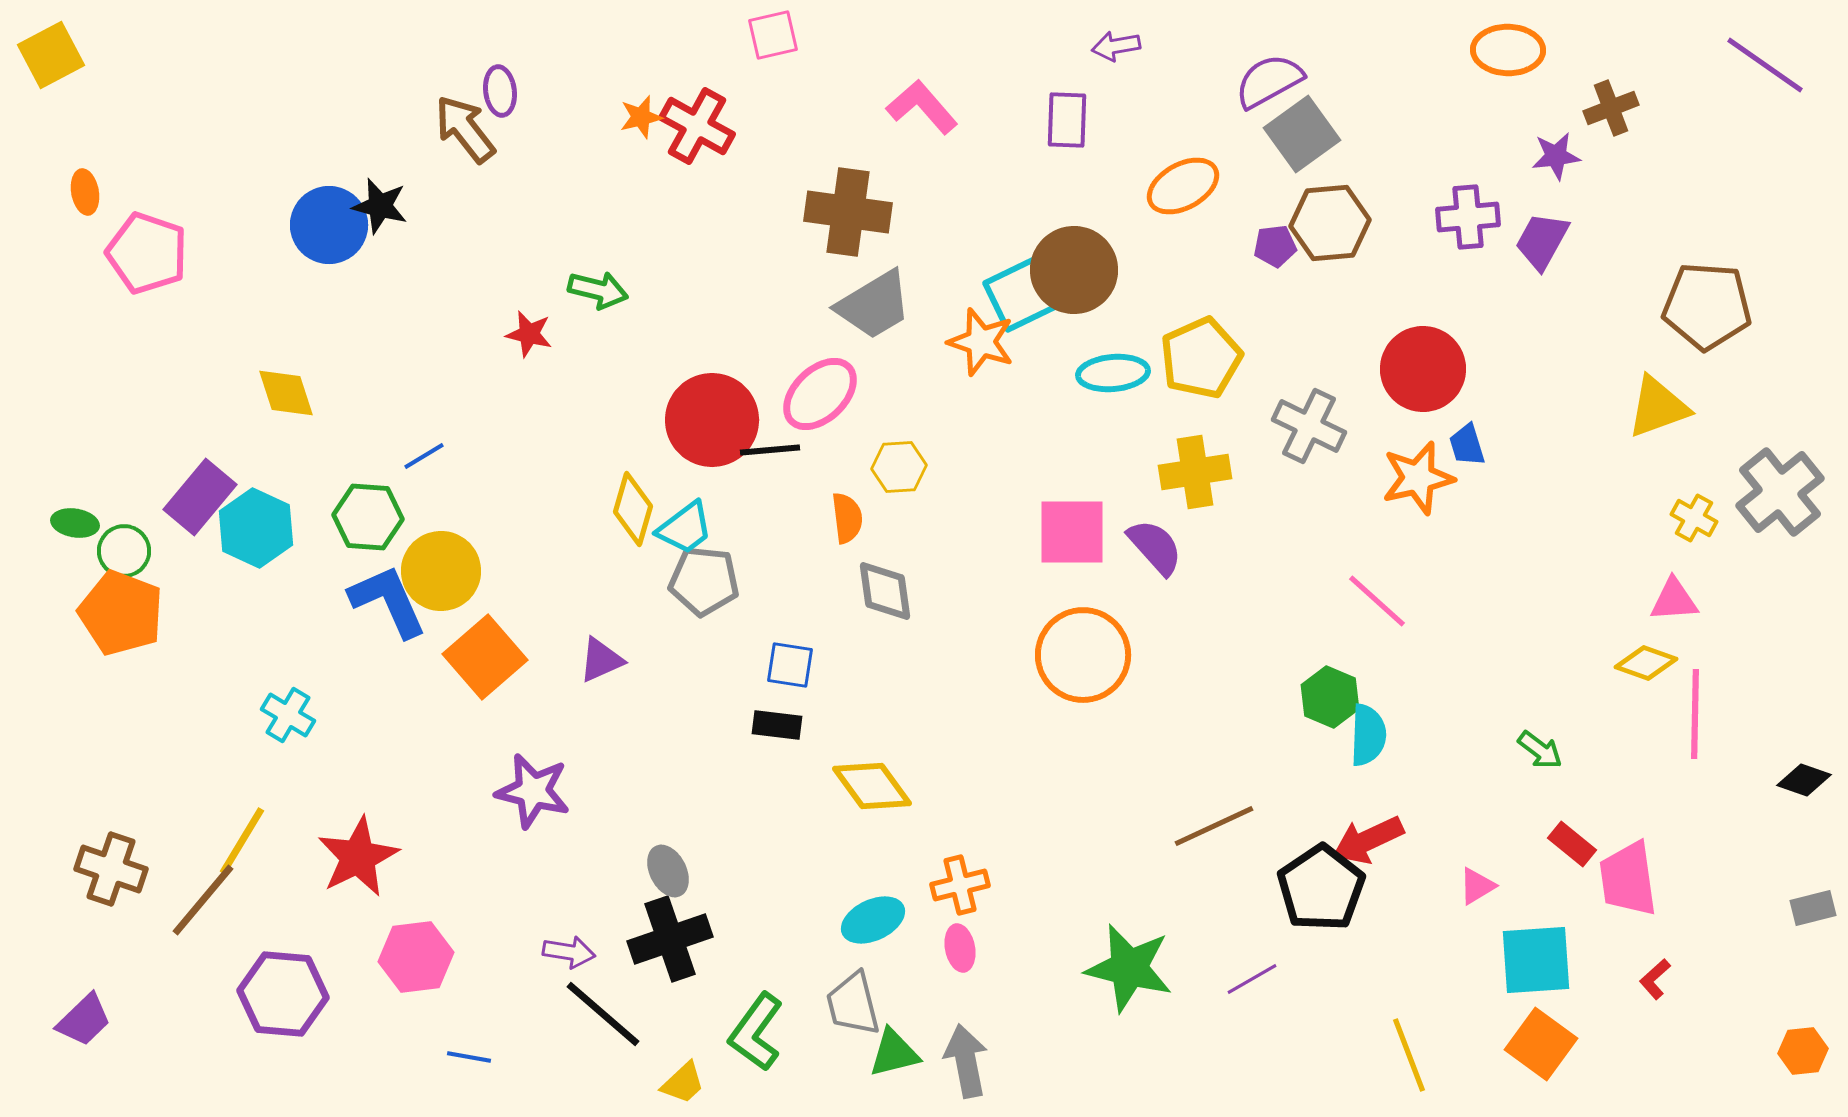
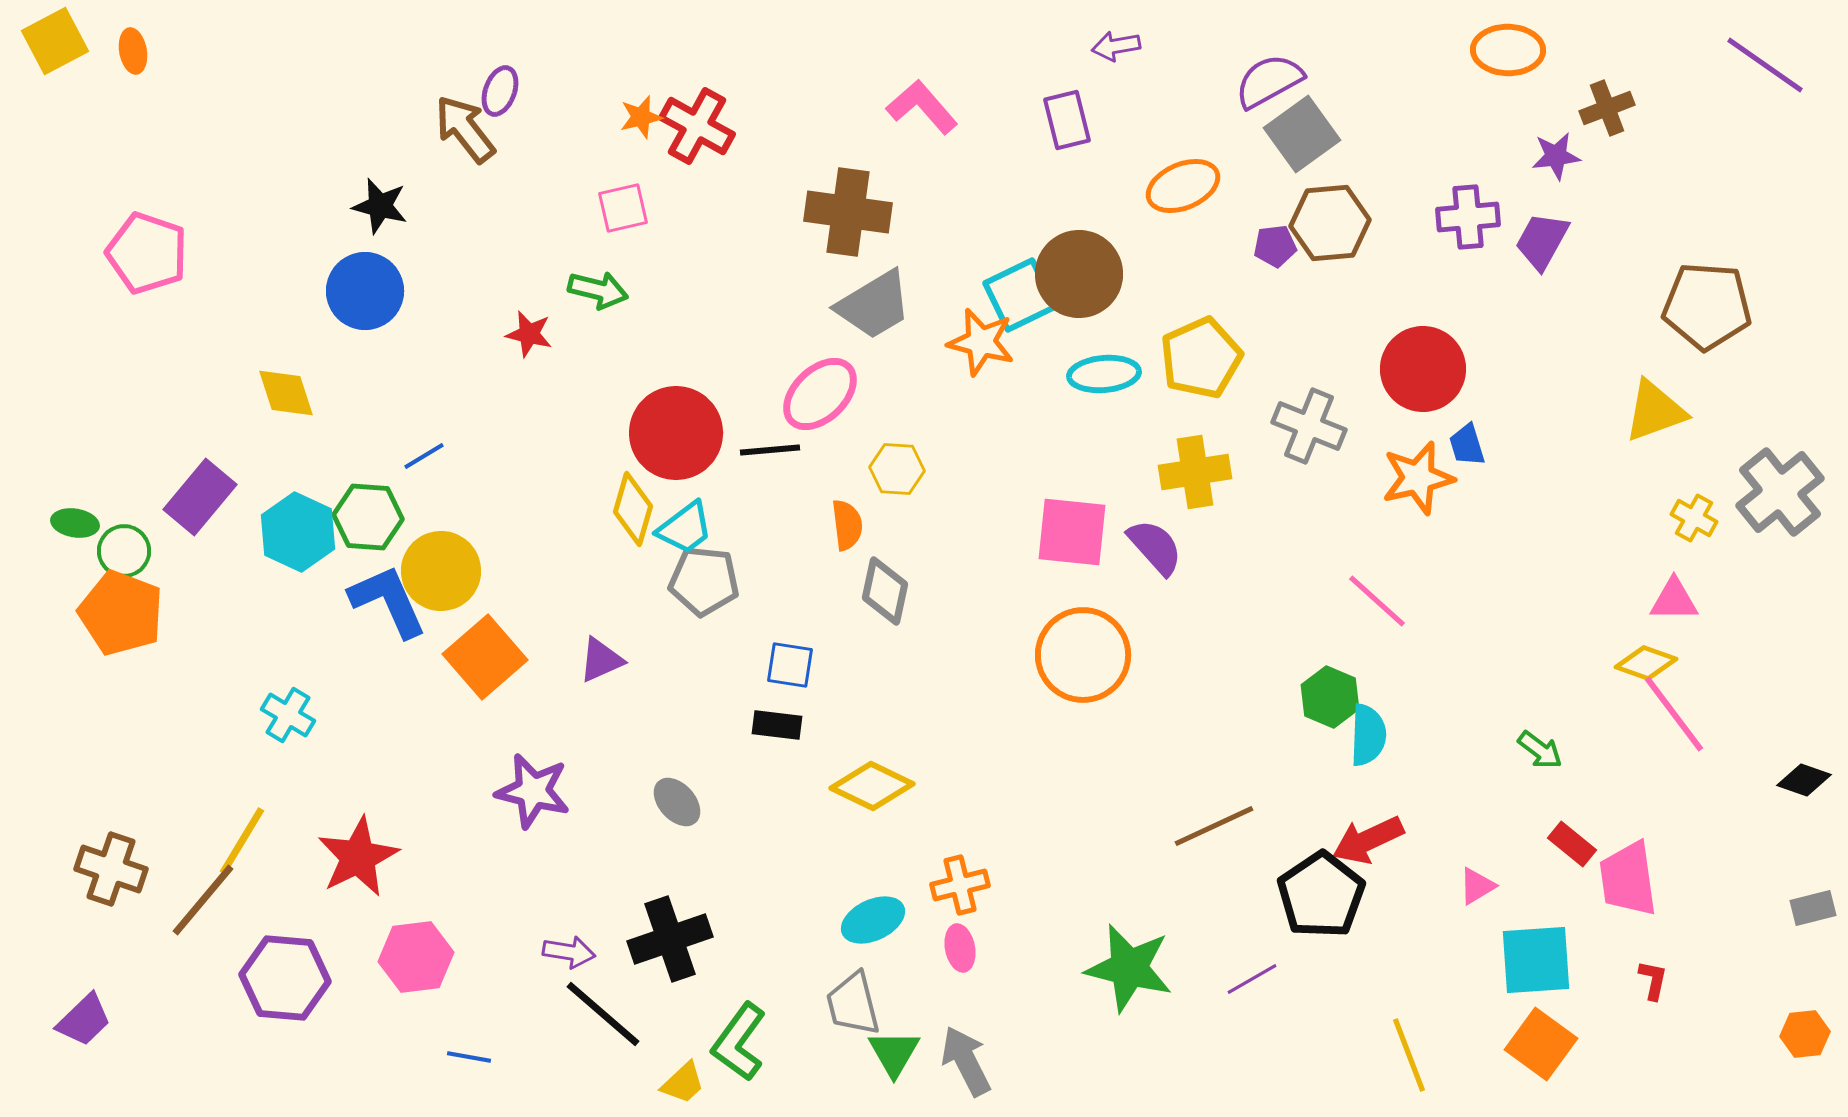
pink square at (773, 35): moved 150 px left, 173 px down
yellow square at (51, 55): moved 4 px right, 14 px up
purple ellipse at (500, 91): rotated 27 degrees clockwise
brown cross at (1611, 108): moved 4 px left
purple rectangle at (1067, 120): rotated 16 degrees counterclockwise
orange ellipse at (1183, 186): rotated 6 degrees clockwise
orange ellipse at (85, 192): moved 48 px right, 141 px up
blue circle at (329, 225): moved 36 px right, 66 px down
brown circle at (1074, 270): moved 5 px right, 4 px down
orange star at (981, 342): rotated 4 degrees counterclockwise
cyan ellipse at (1113, 373): moved 9 px left, 1 px down
yellow triangle at (1658, 407): moved 3 px left, 4 px down
red circle at (712, 420): moved 36 px left, 13 px down
gray cross at (1309, 426): rotated 4 degrees counterclockwise
yellow hexagon at (899, 467): moved 2 px left, 2 px down; rotated 8 degrees clockwise
orange semicircle at (847, 518): moved 7 px down
cyan hexagon at (256, 528): moved 42 px right, 4 px down
pink square at (1072, 532): rotated 6 degrees clockwise
gray diamond at (885, 591): rotated 20 degrees clockwise
pink triangle at (1674, 600): rotated 4 degrees clockwise
pink line at (1695, 714): moved 21 px left; rotated 38 degrees counterclockwise
yellow diamond at (872, 786): rotated 28 degrees counterclockwise
gray ellipse at (668, 871): moved 9 px right, 69 px up; rotated 15 degrees counterclockwise
black pentagon at (1321, 888): moved 7 px down
red L-shape at (1655, 979): moved 2 px left, 1 px down; rotated 144 degrees clockwise
purple hexagon at (283, 994): moved 2 px right, 16 px up
green L-shape at (756, 1032): moved 17 px left, 10 px down
orange hexagon at (1803, 1051): moved 2 px right, 17 px up
green triangle at (894, 1053): rotated 46 degrees counterclockwise
gray arrow at (966, 1061): rotated 16 degrees counterclockwise
